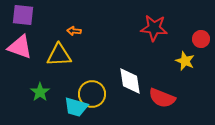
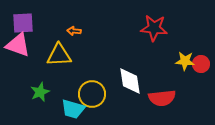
purple square: moved 8 px down; rotated 10 degrees counterclockwise
red circle: moved 25 px down
pink triangle: moved 2 px left, 2 px up
yellow star: rotated 18 degrees counterclockwise
green star: rotated 12 degrees clockwise
red semicircle: rotated 28 degrees counterclockwise
cyan trapezoid: moved 3 px left, 2 px down
